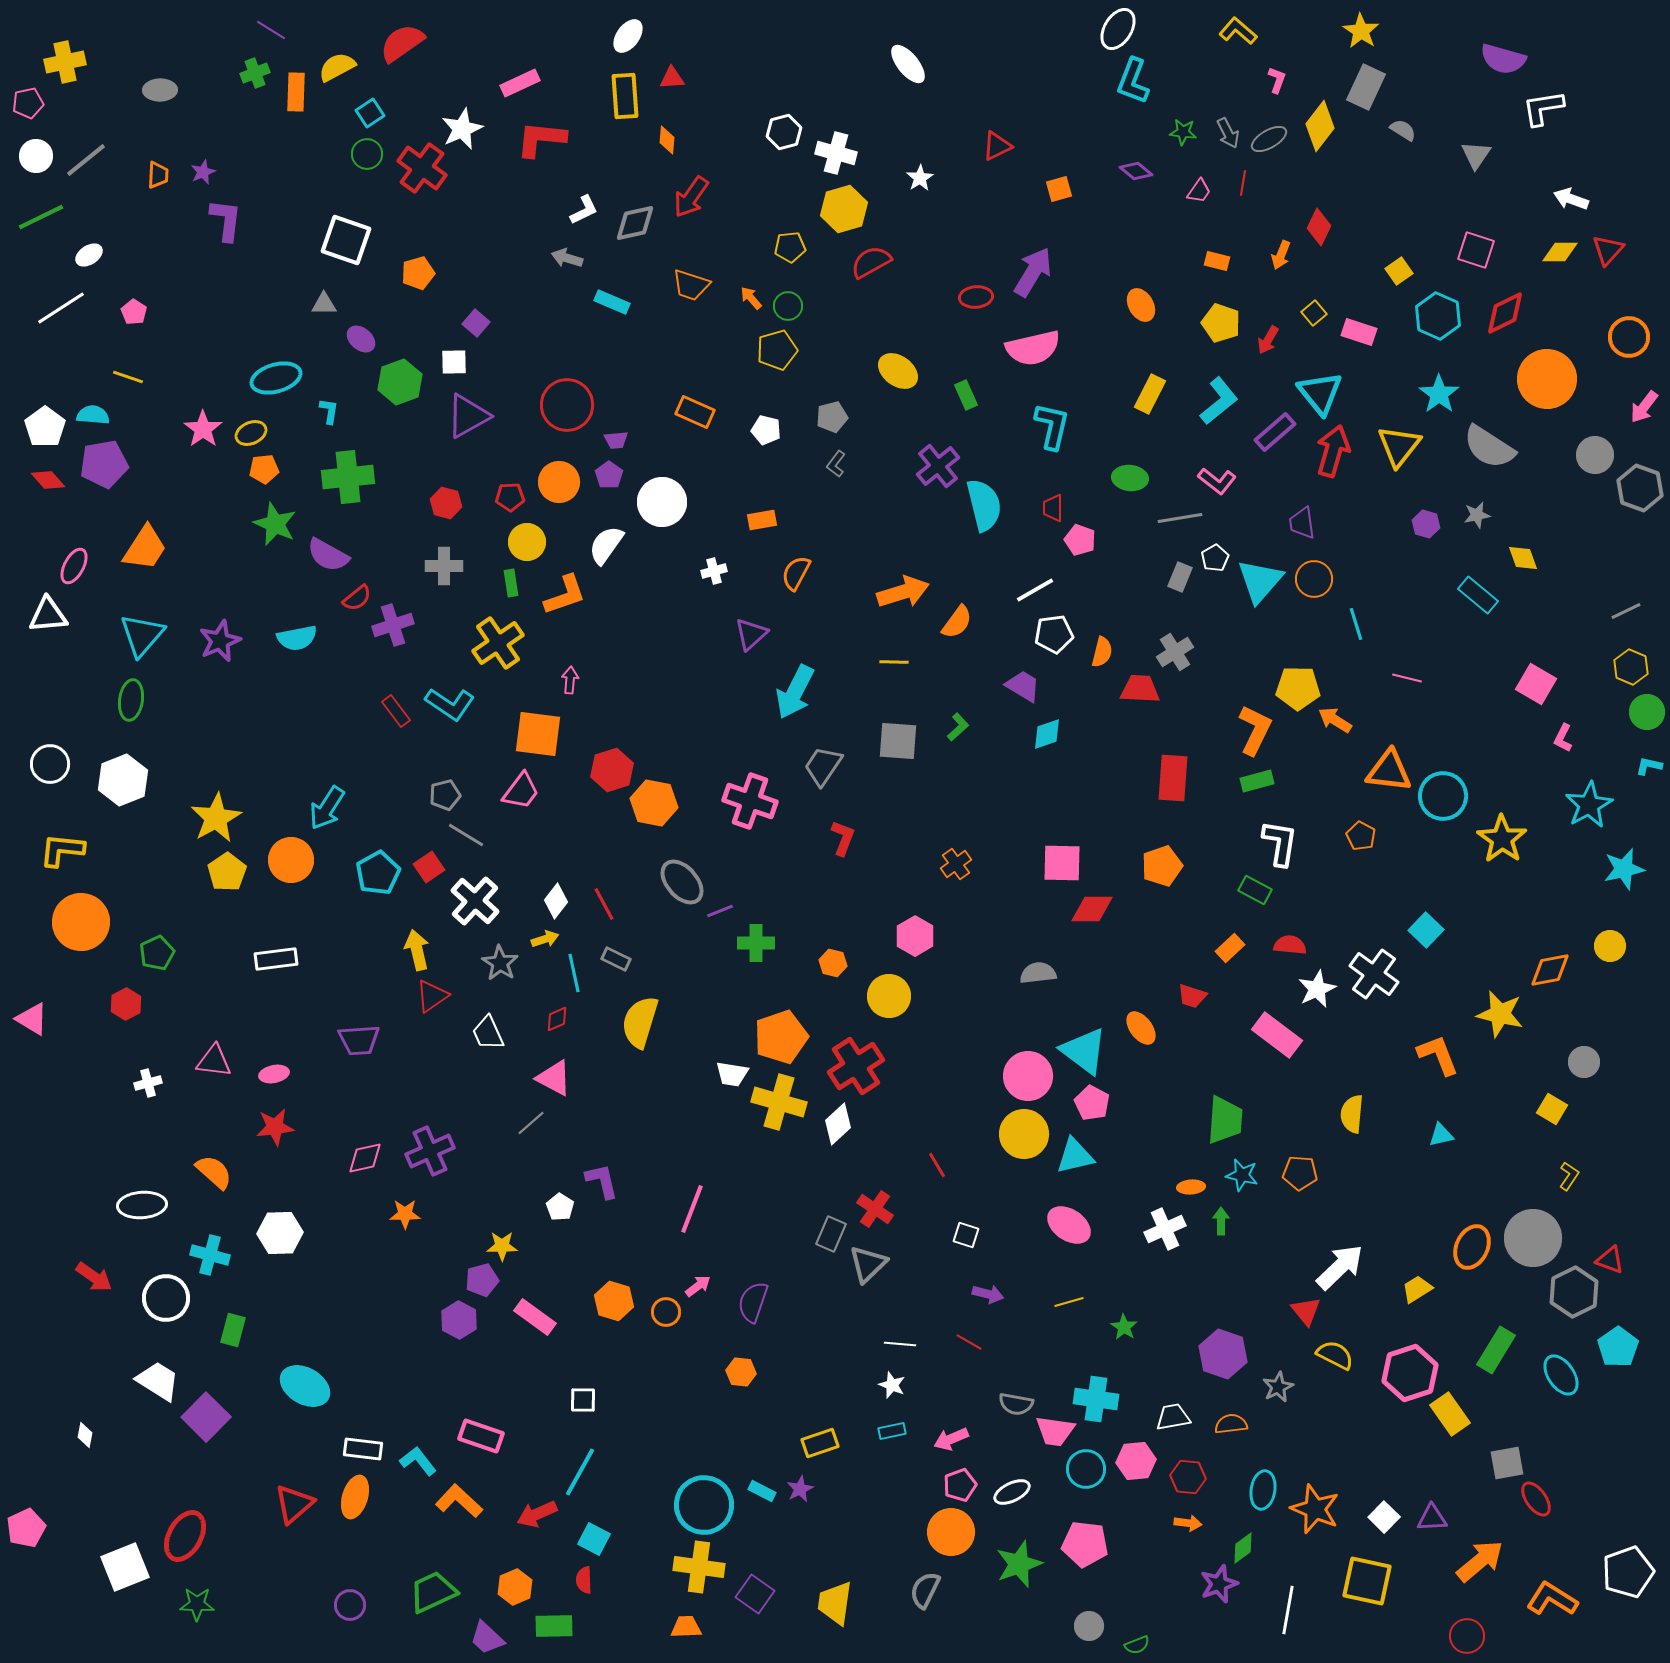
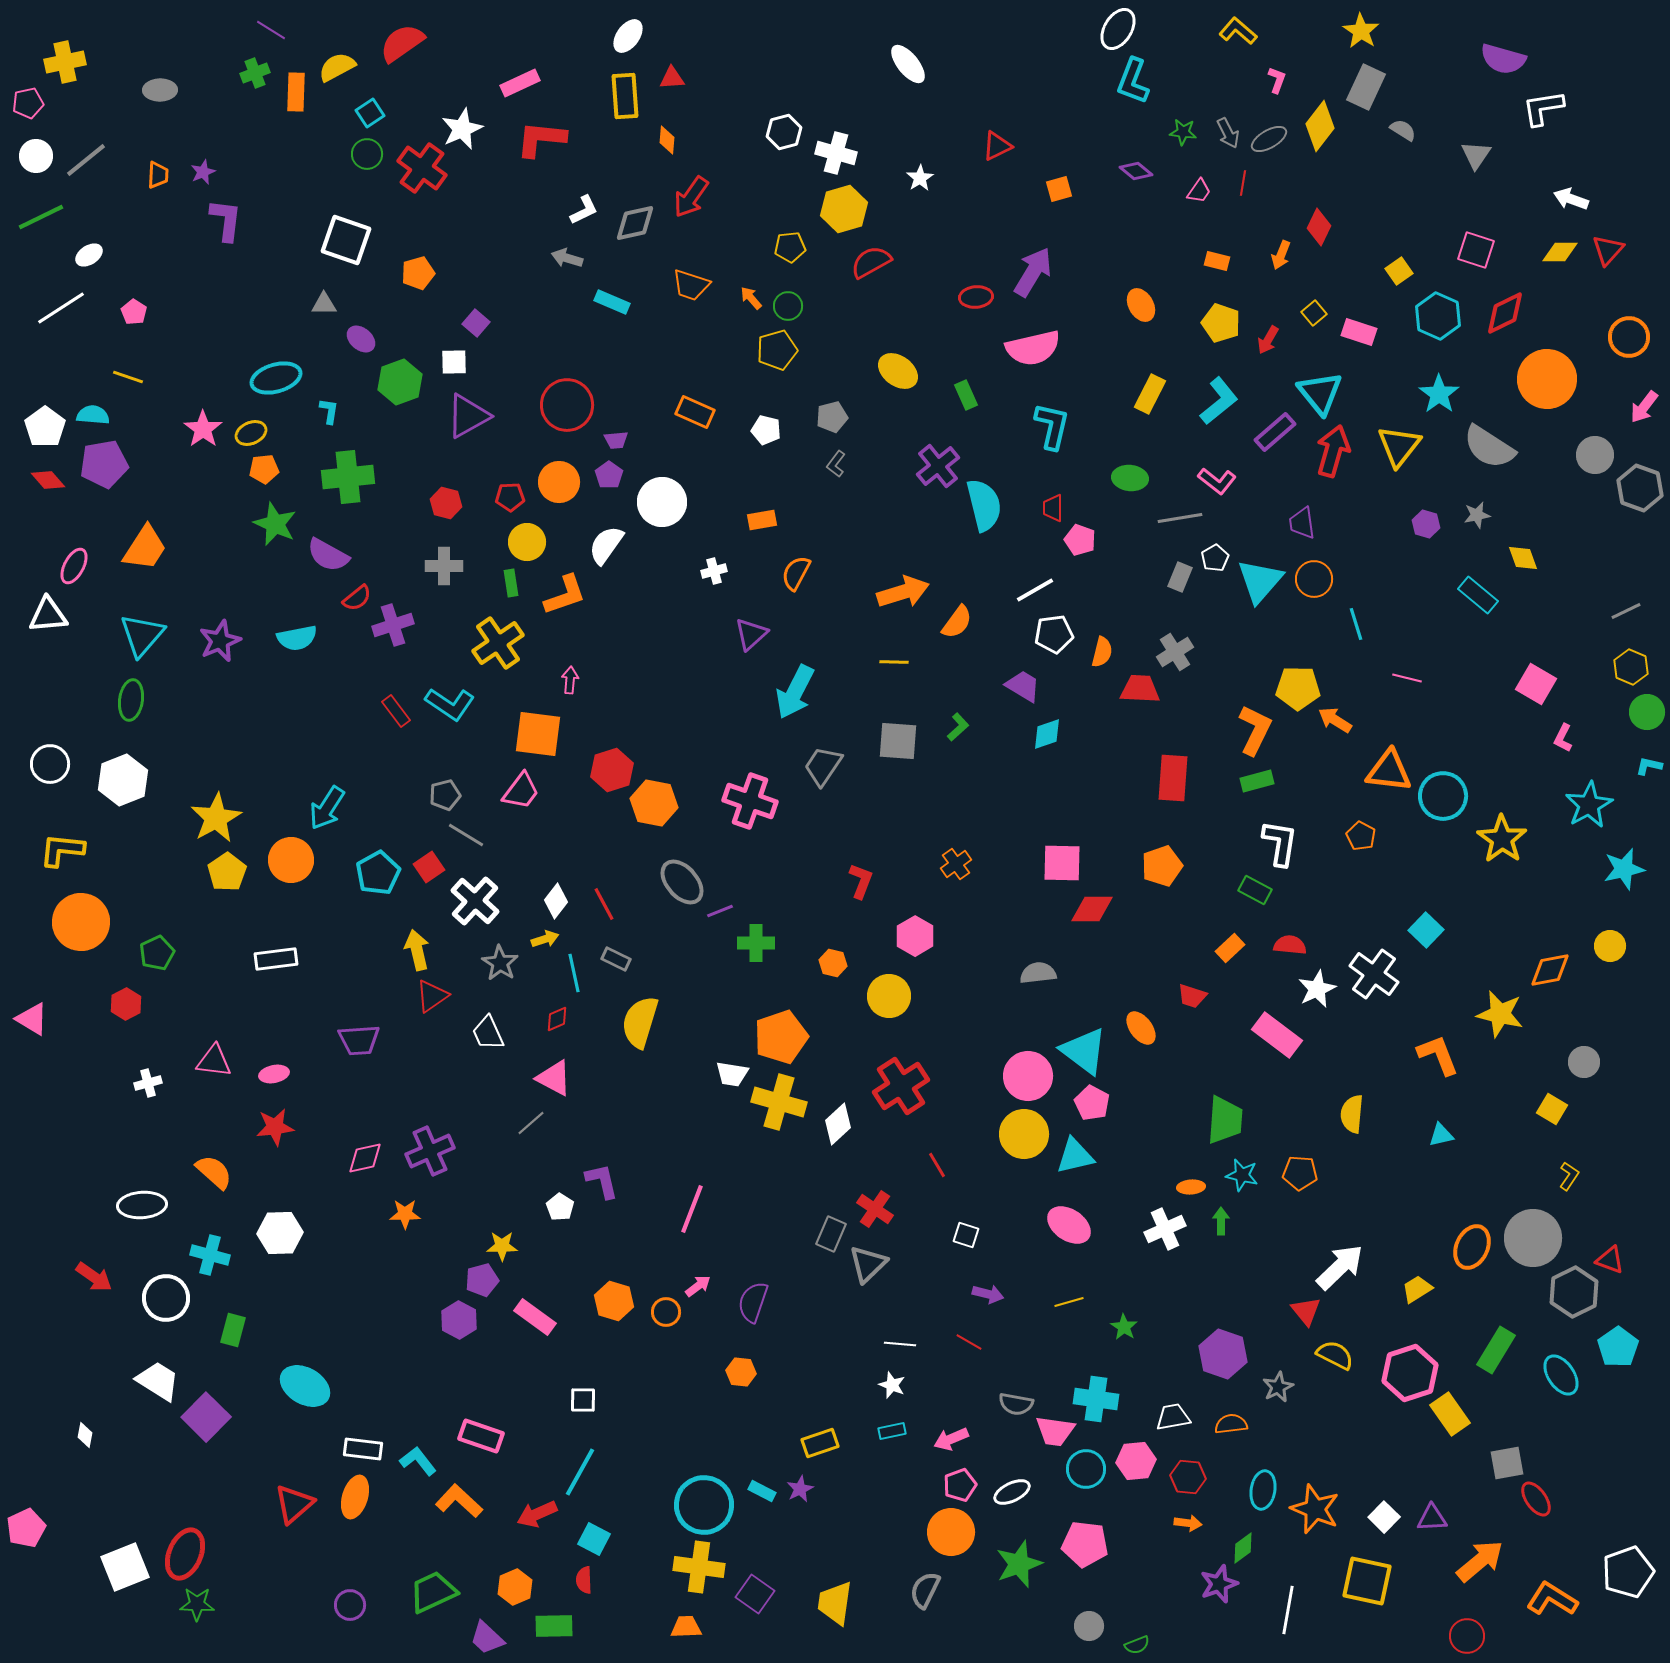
red L-shape at (843, 838): moved 18 px right, 43 px down
red cross at (856, 1066): moved 45 px right, 20 px down
red ellipse at (185, 1536): moved 18 px down; rotated 6 degrees counterclockwise
